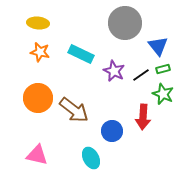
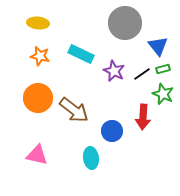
orange star: moved 4 px down
black line: moved 1 px right, 1 px up
cyan ellipse: rotated 20 degrees clockwise
